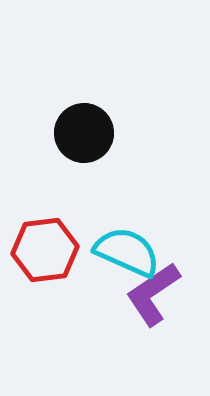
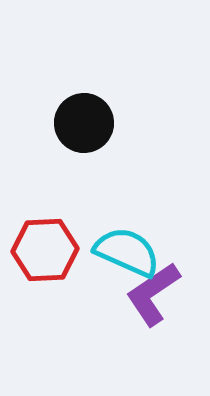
black circle: moved 10 px up
red hexagon: rotated 4 degrees clockwise
